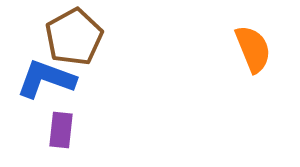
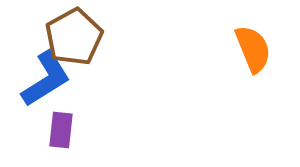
blue L-shape: rotated 128 degrees clockwise
